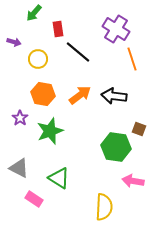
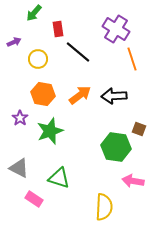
purple arrow: rotated 40 degrees counterclockwise
black arrow: rotated 10 degrees counterclockwise
green triangle: rotated 15 degrees counterclockwise
